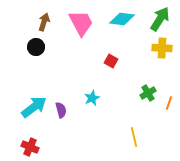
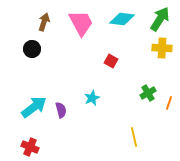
black circle: moved 4 px left, 2 px down
